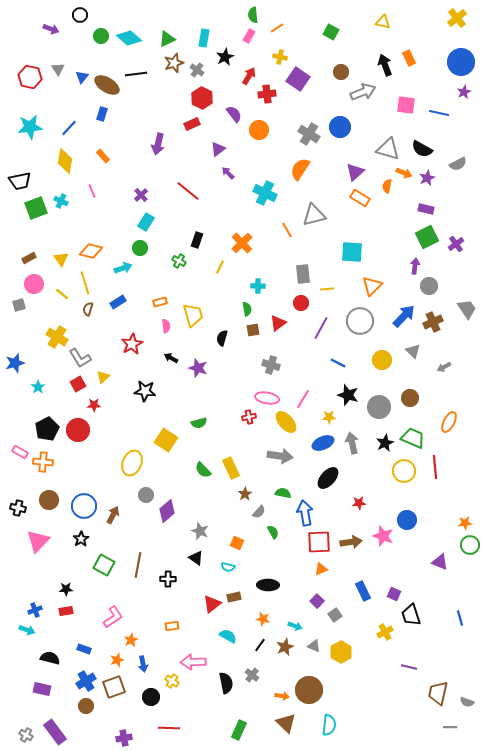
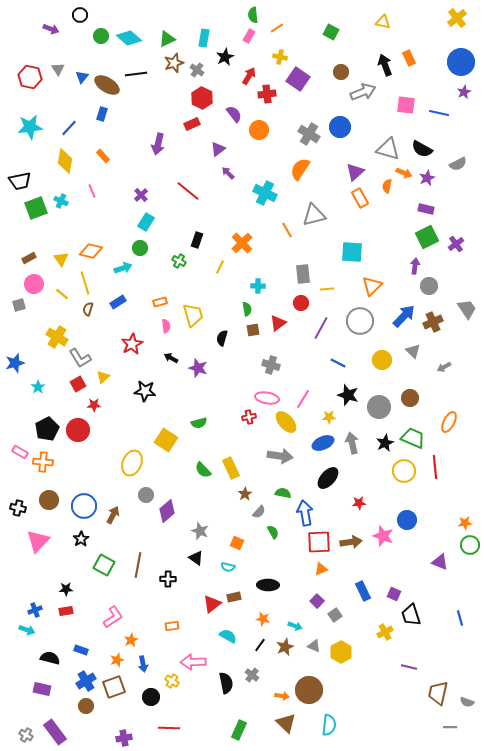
orange rectangle at (360, 198): rotated 30 degrees clockwise
blue rectangle at (84, 649): moved 3 px left, 1 px down
